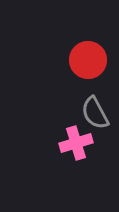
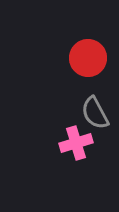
red circle: moved 2 px up
